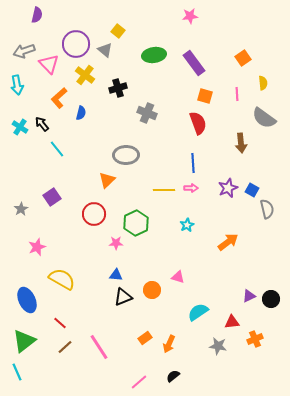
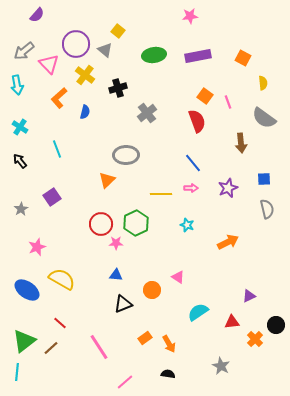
purple semicircle at (37, 15): rotated 28 degrees clockwise
gray arrow at (24, 51): rotated 20 degrees counterclockwise
orange square at (243, 58): rotated 28 degrees counterclockwise
purple rectangle at (194, 63): moved 4 px right, 7 px up; rotated 65 degrees counterclockwise
pink line at (237, 94): moved 9 px left, 8 px down; rotated 16 degrees counterclockwise
orange square at (205, 96): rotated 21 degrees clockwise
blue semicircle at (81, 113): moved 4 px right, 1 px up
gray cross at (147, 113): rotated 30 degrees clockwise
red semicircle at (198, 123): moved 1 px left, 2 px up
black arrow at (42, 124): moved 22 px left, 37 px down
cyan line at (57, 149): rotated 18 degrees clockwise
blue line at (193, 163): rotated 36 degrees counterclockwise
yellow line at (164, 190): moved 3 px left, 4 px down
blue square at (252, 190): moved 12 px right, 11 px up; rotated 32 degrees counterclockwise
red circle at (94, 214): moved 7 px right, 10 px down
cyan star at (187, 225): rotated 24 degrees counterclockwise
orange arrow at (228, 242): rotated 10 degrees clockwise
pink triangle at (178, 277): rotated 16 degrees clockwise
black triangle at (123, 297): moved 7 px down
black circle at (271, 299): moved 5 px right, 26 px down
blue ellipse at (27, 300): moved 10 px up; rotated 30 degrees counterclockwise
orange cross at (255, 339): rotated 21 degrees counterclockwise
orange arrow at (169, 344): rotated 54 degrees counterclockwise
gray star at (218, 346): moved 3 px right, 20 px down; rotated 18 degrees clockwise
brown line at (65, 347): moved 14 px left, 1 px down
cyan line at (17, 372): rotated 30 degrees clockwise
black semicircle at (173, 376): moved 5 px left, 2 px up; rotated 48 degrees clockwise
pink line at (139, 382): moved 14 px left
